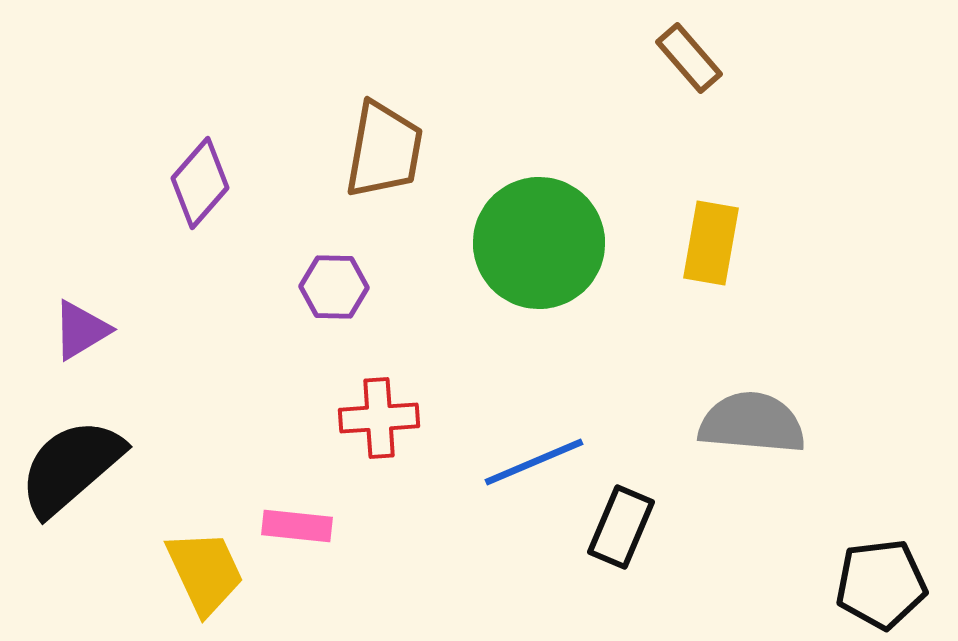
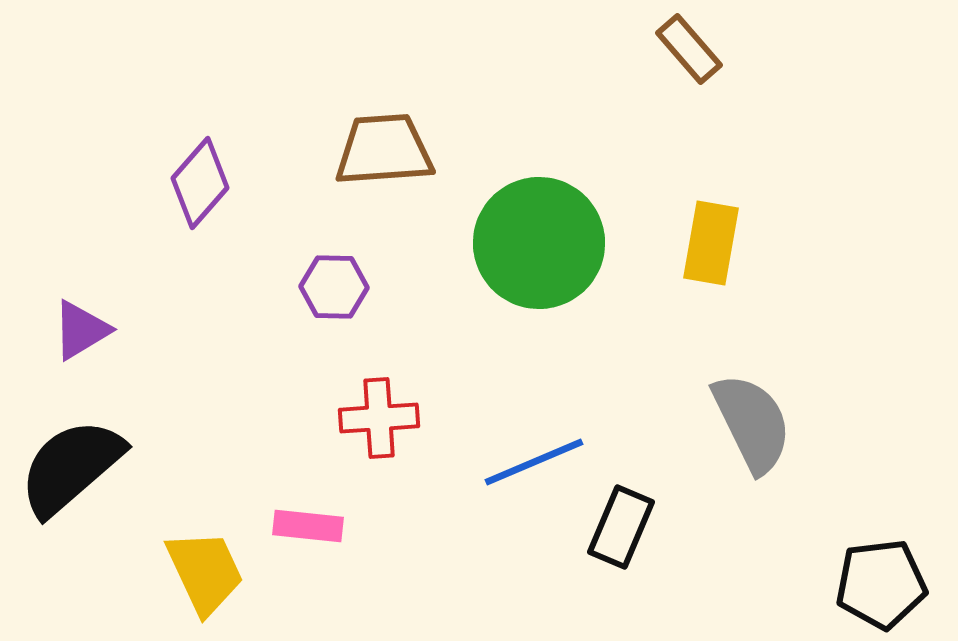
brown rectangle: moved 9 px up
brown trapezoid: rotated 104 degrees counterclockwise
gray semicircle: rotated 59 degrees clockwise
pink rectangle: moved 11 px right
